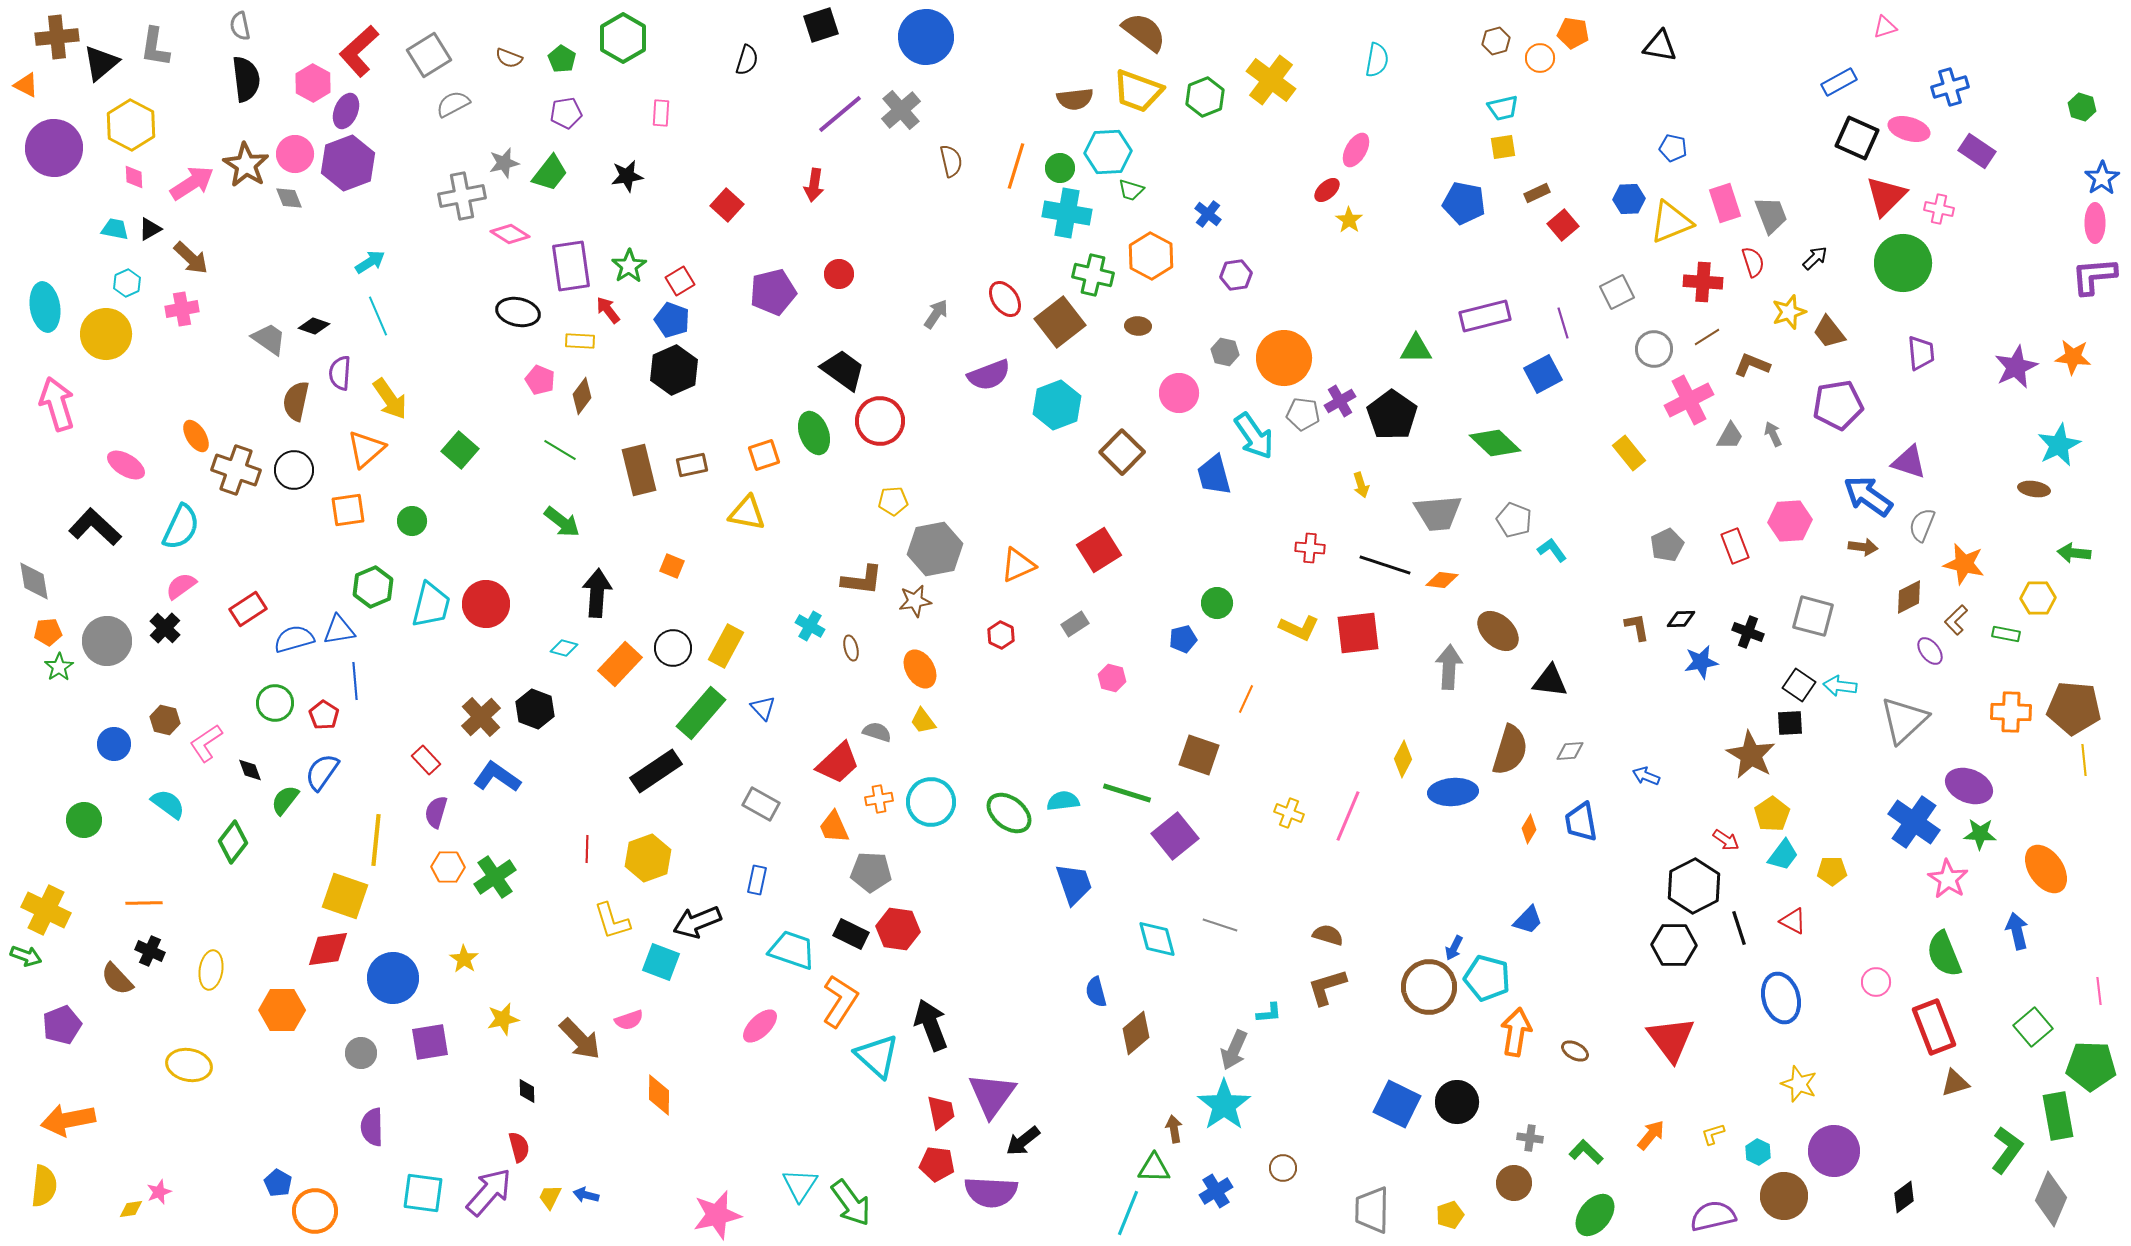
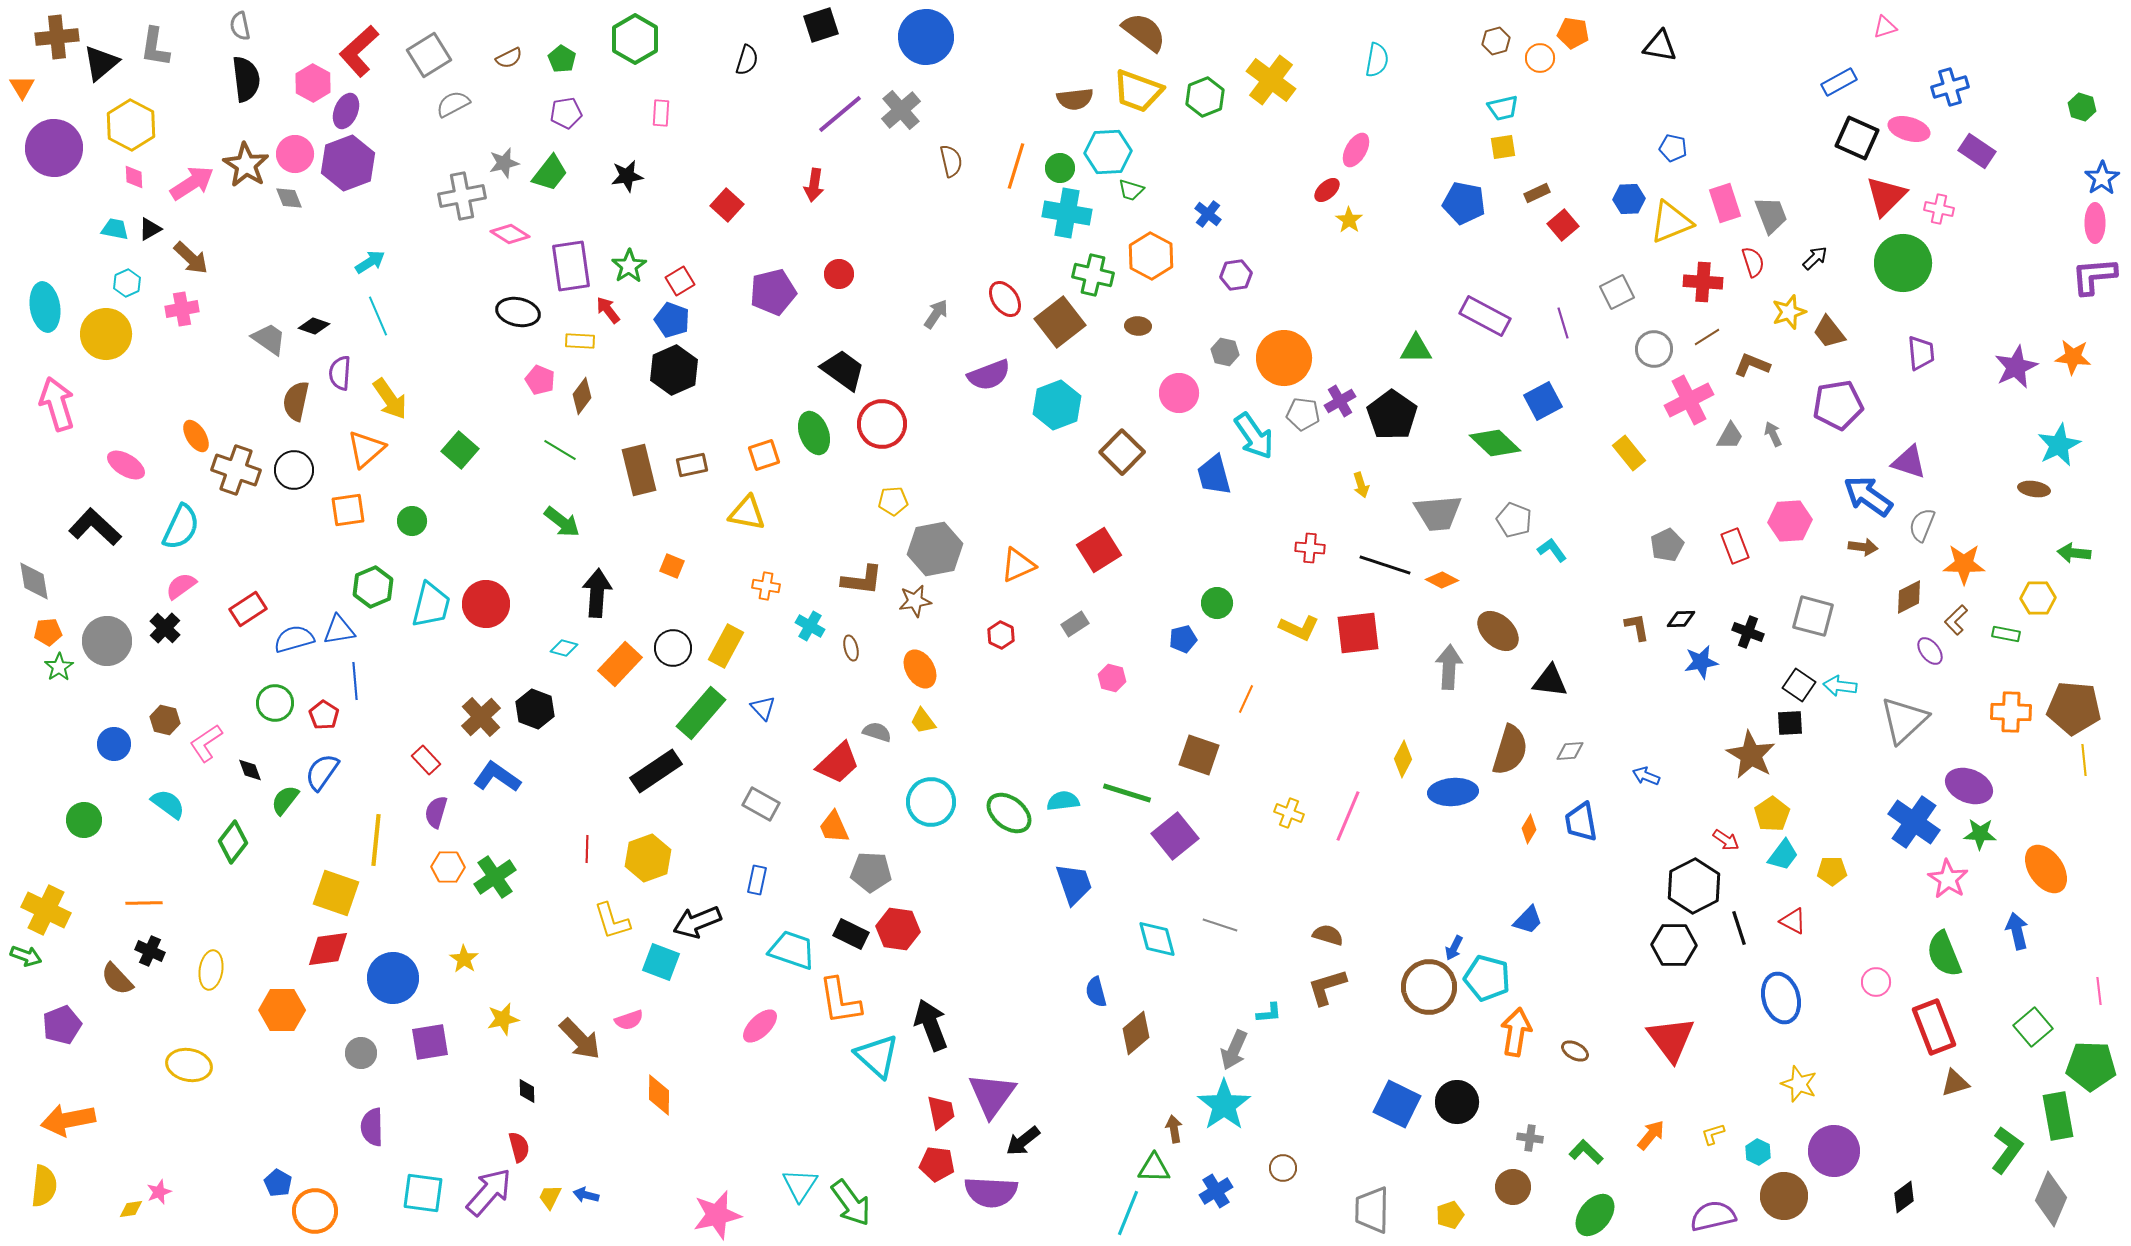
green hexagon at (623, 38): moved 12 px right, 1 px down
brown semicircle at (509, 58): rotated 48 degrees counterclockwise
orange triangle at (26, 85): moved 4 px left, 2 px down; rotated 32 degrees clockwise
purple rectangle at (1485, 316): rotated 42 degrees clockwise
blue square at (1543, 374): moved 27 px down
red circle at (880, 421): moved 2 px right, 3 px down
orange star at (1964, 564): rotated 12 degrees counterclockwise
orange diamond at (1442, 580): rotated 20 degrees clockwise
orange cross at (879, 799): moved 113 px left, 213 px up; rotated 20 degrees clockwise
yellow square at (345, 896): moved 9 px left, 3 px up
orange L-shape at (840, 1001): rotated 138 degrees clockwise
brown circle at (1514, 1183): moved 1 px left, 4 px down
